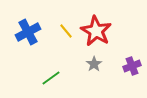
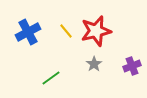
red star: rotated 28 degrees clockwise
